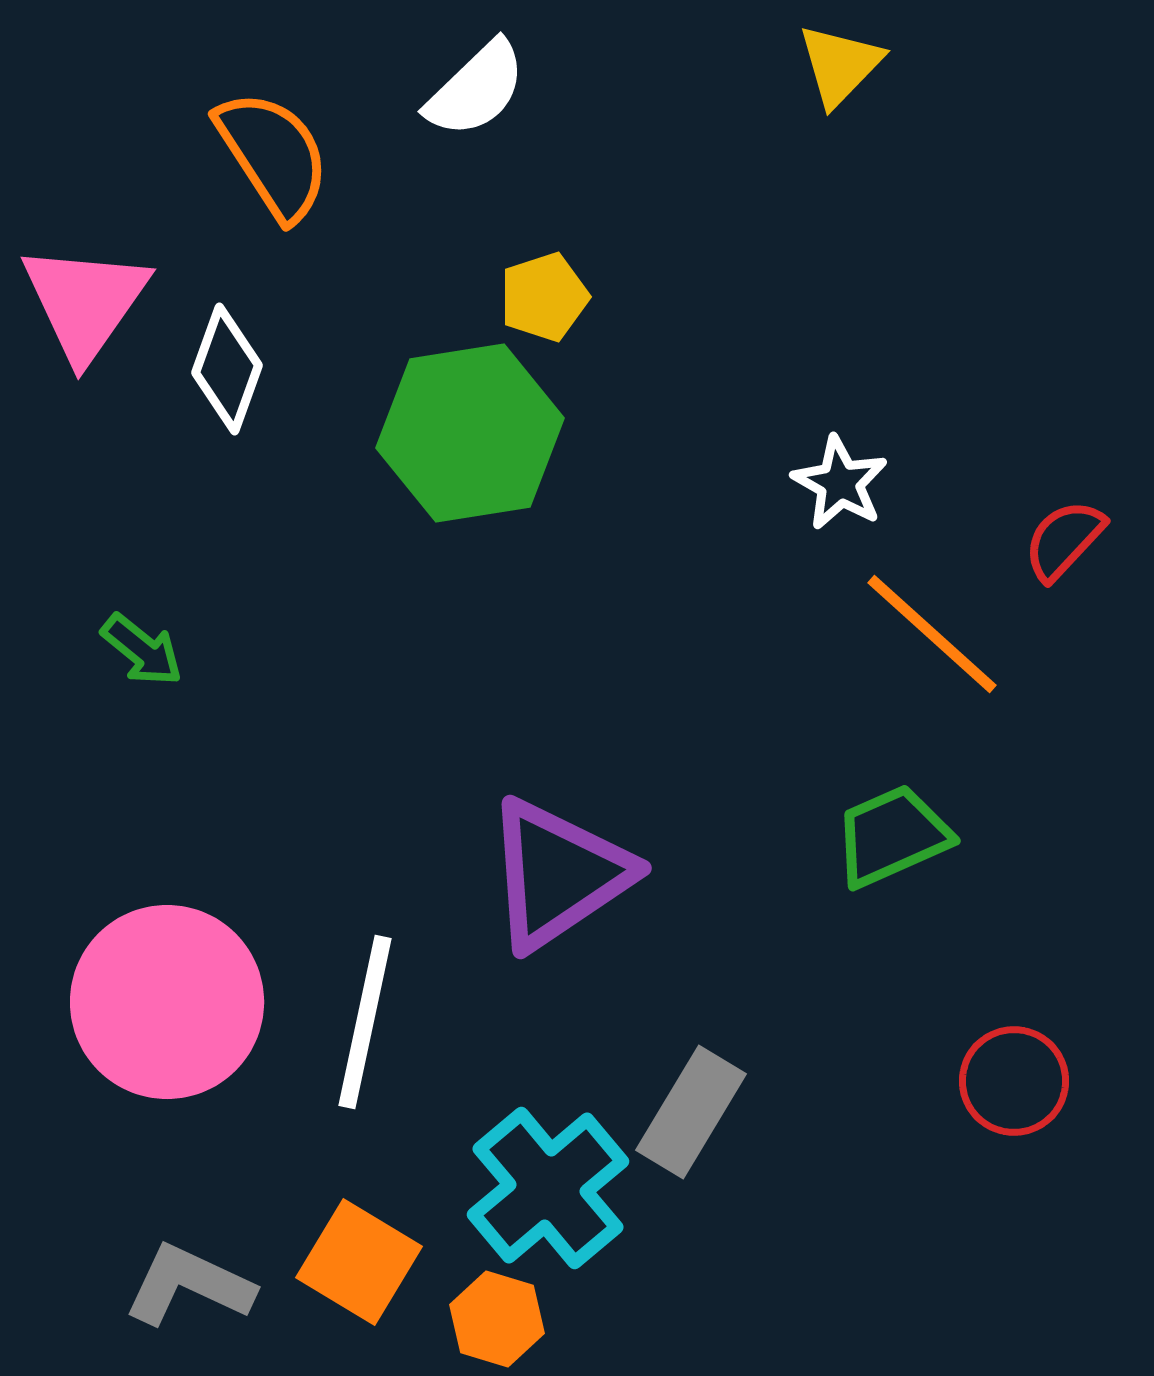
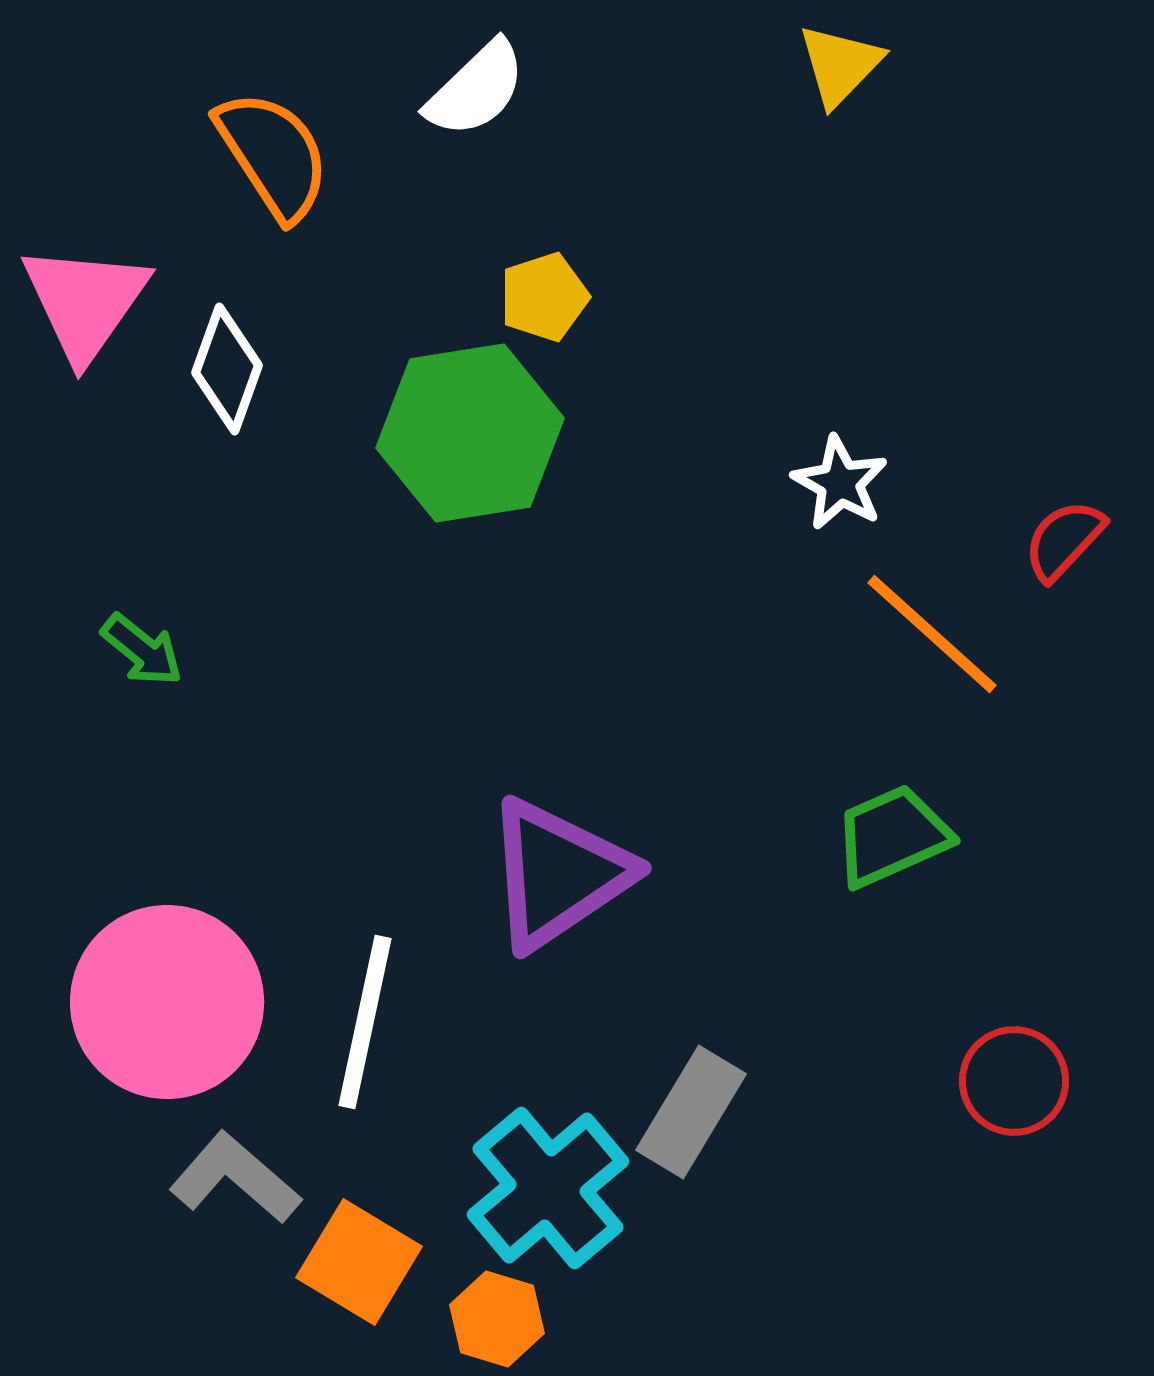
gray L-shape: moved 46 px right, 107 px up; rotated 16 degrees clockwise
